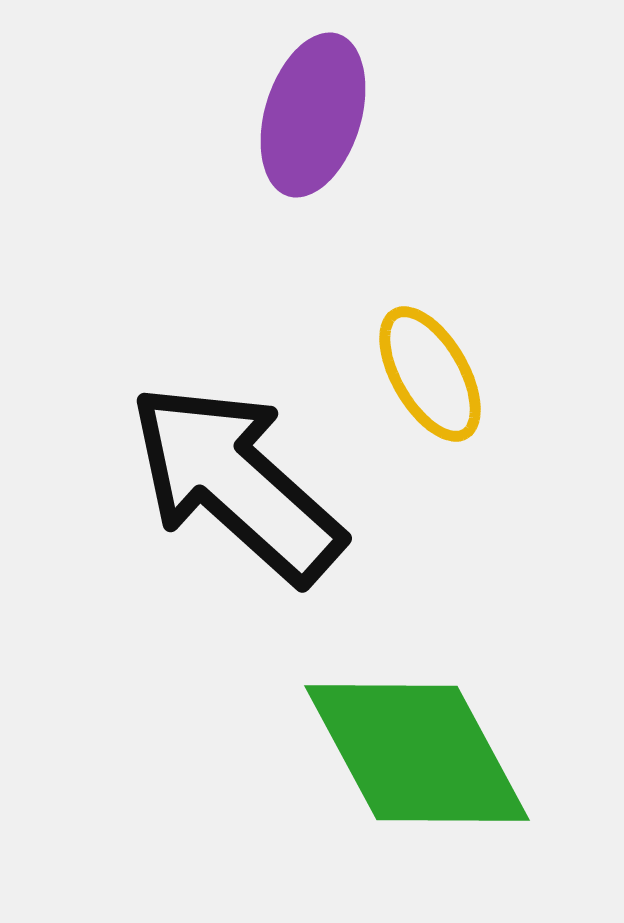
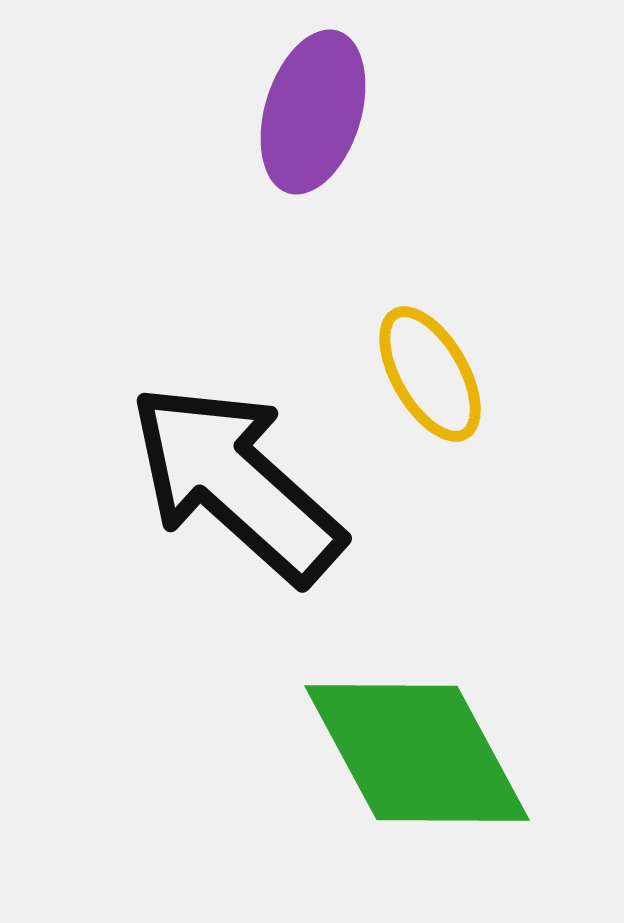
purple ellipse: moved 3 px up
